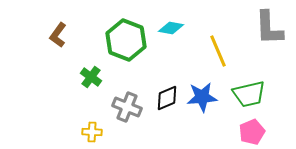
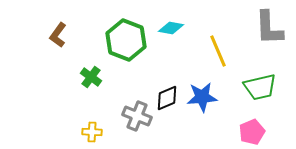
green trapezoid: moved 11 px right, 7 px up
gray cross: moved 10 px right, 9 px down
